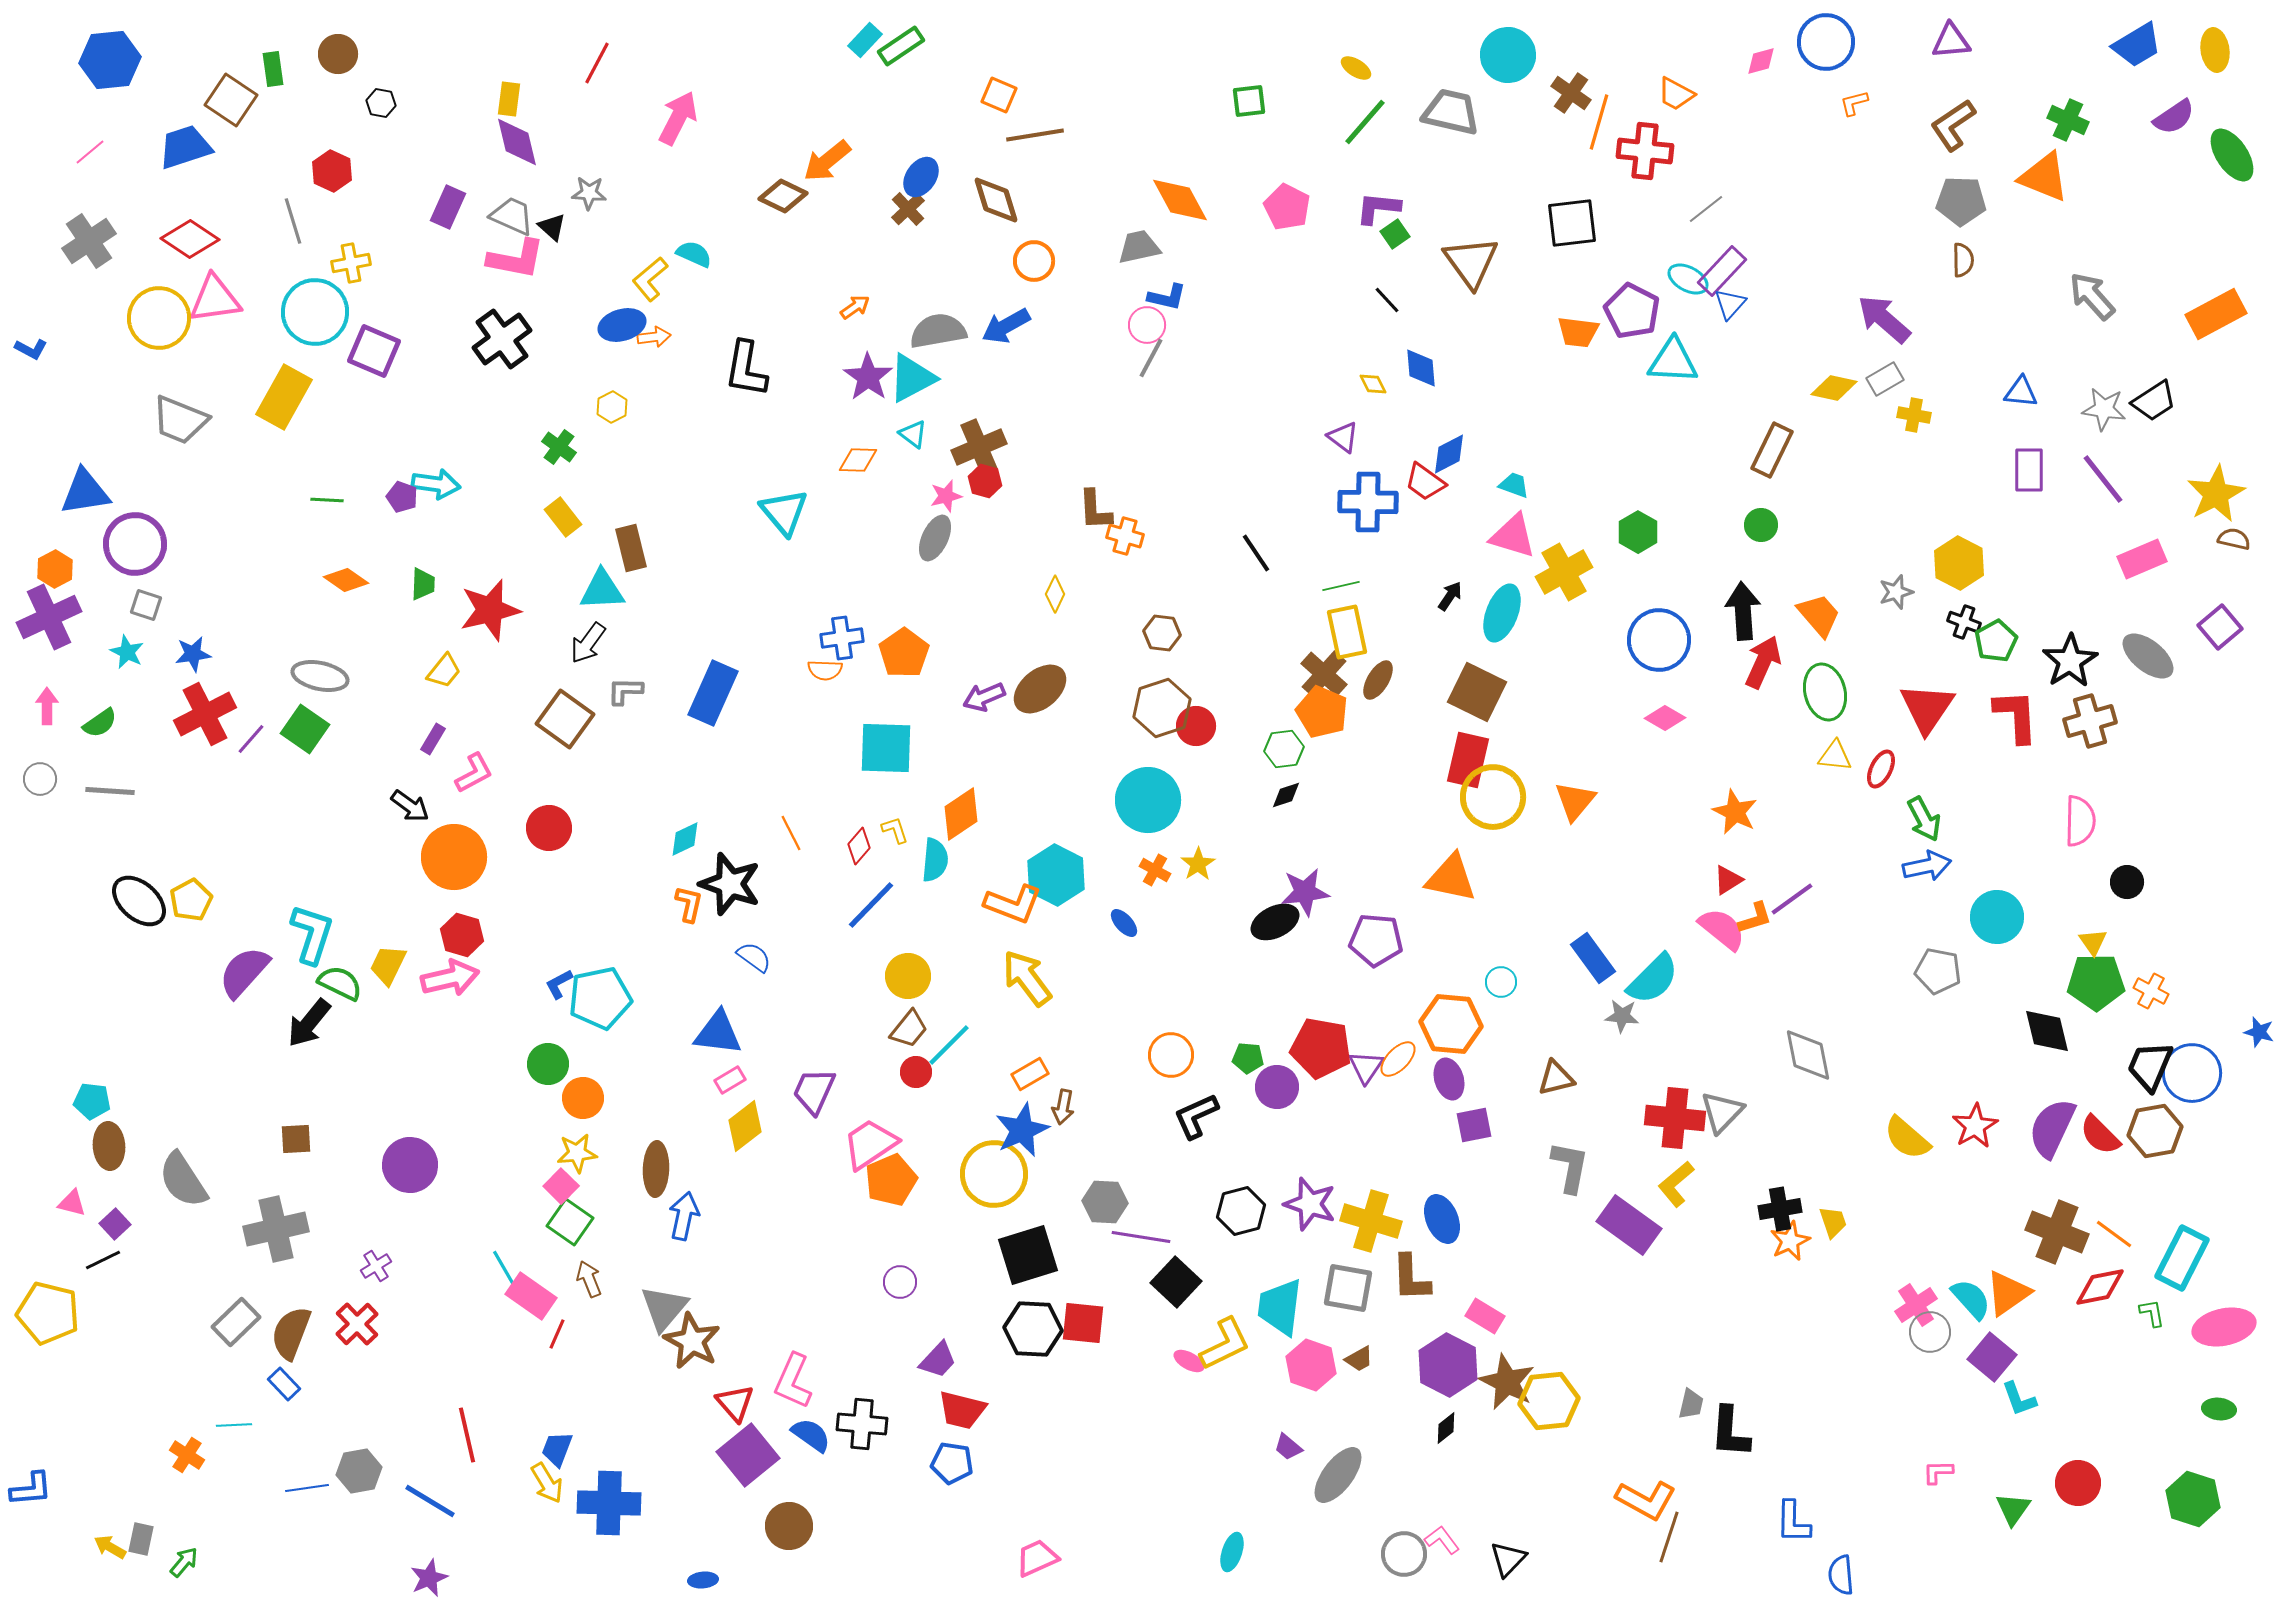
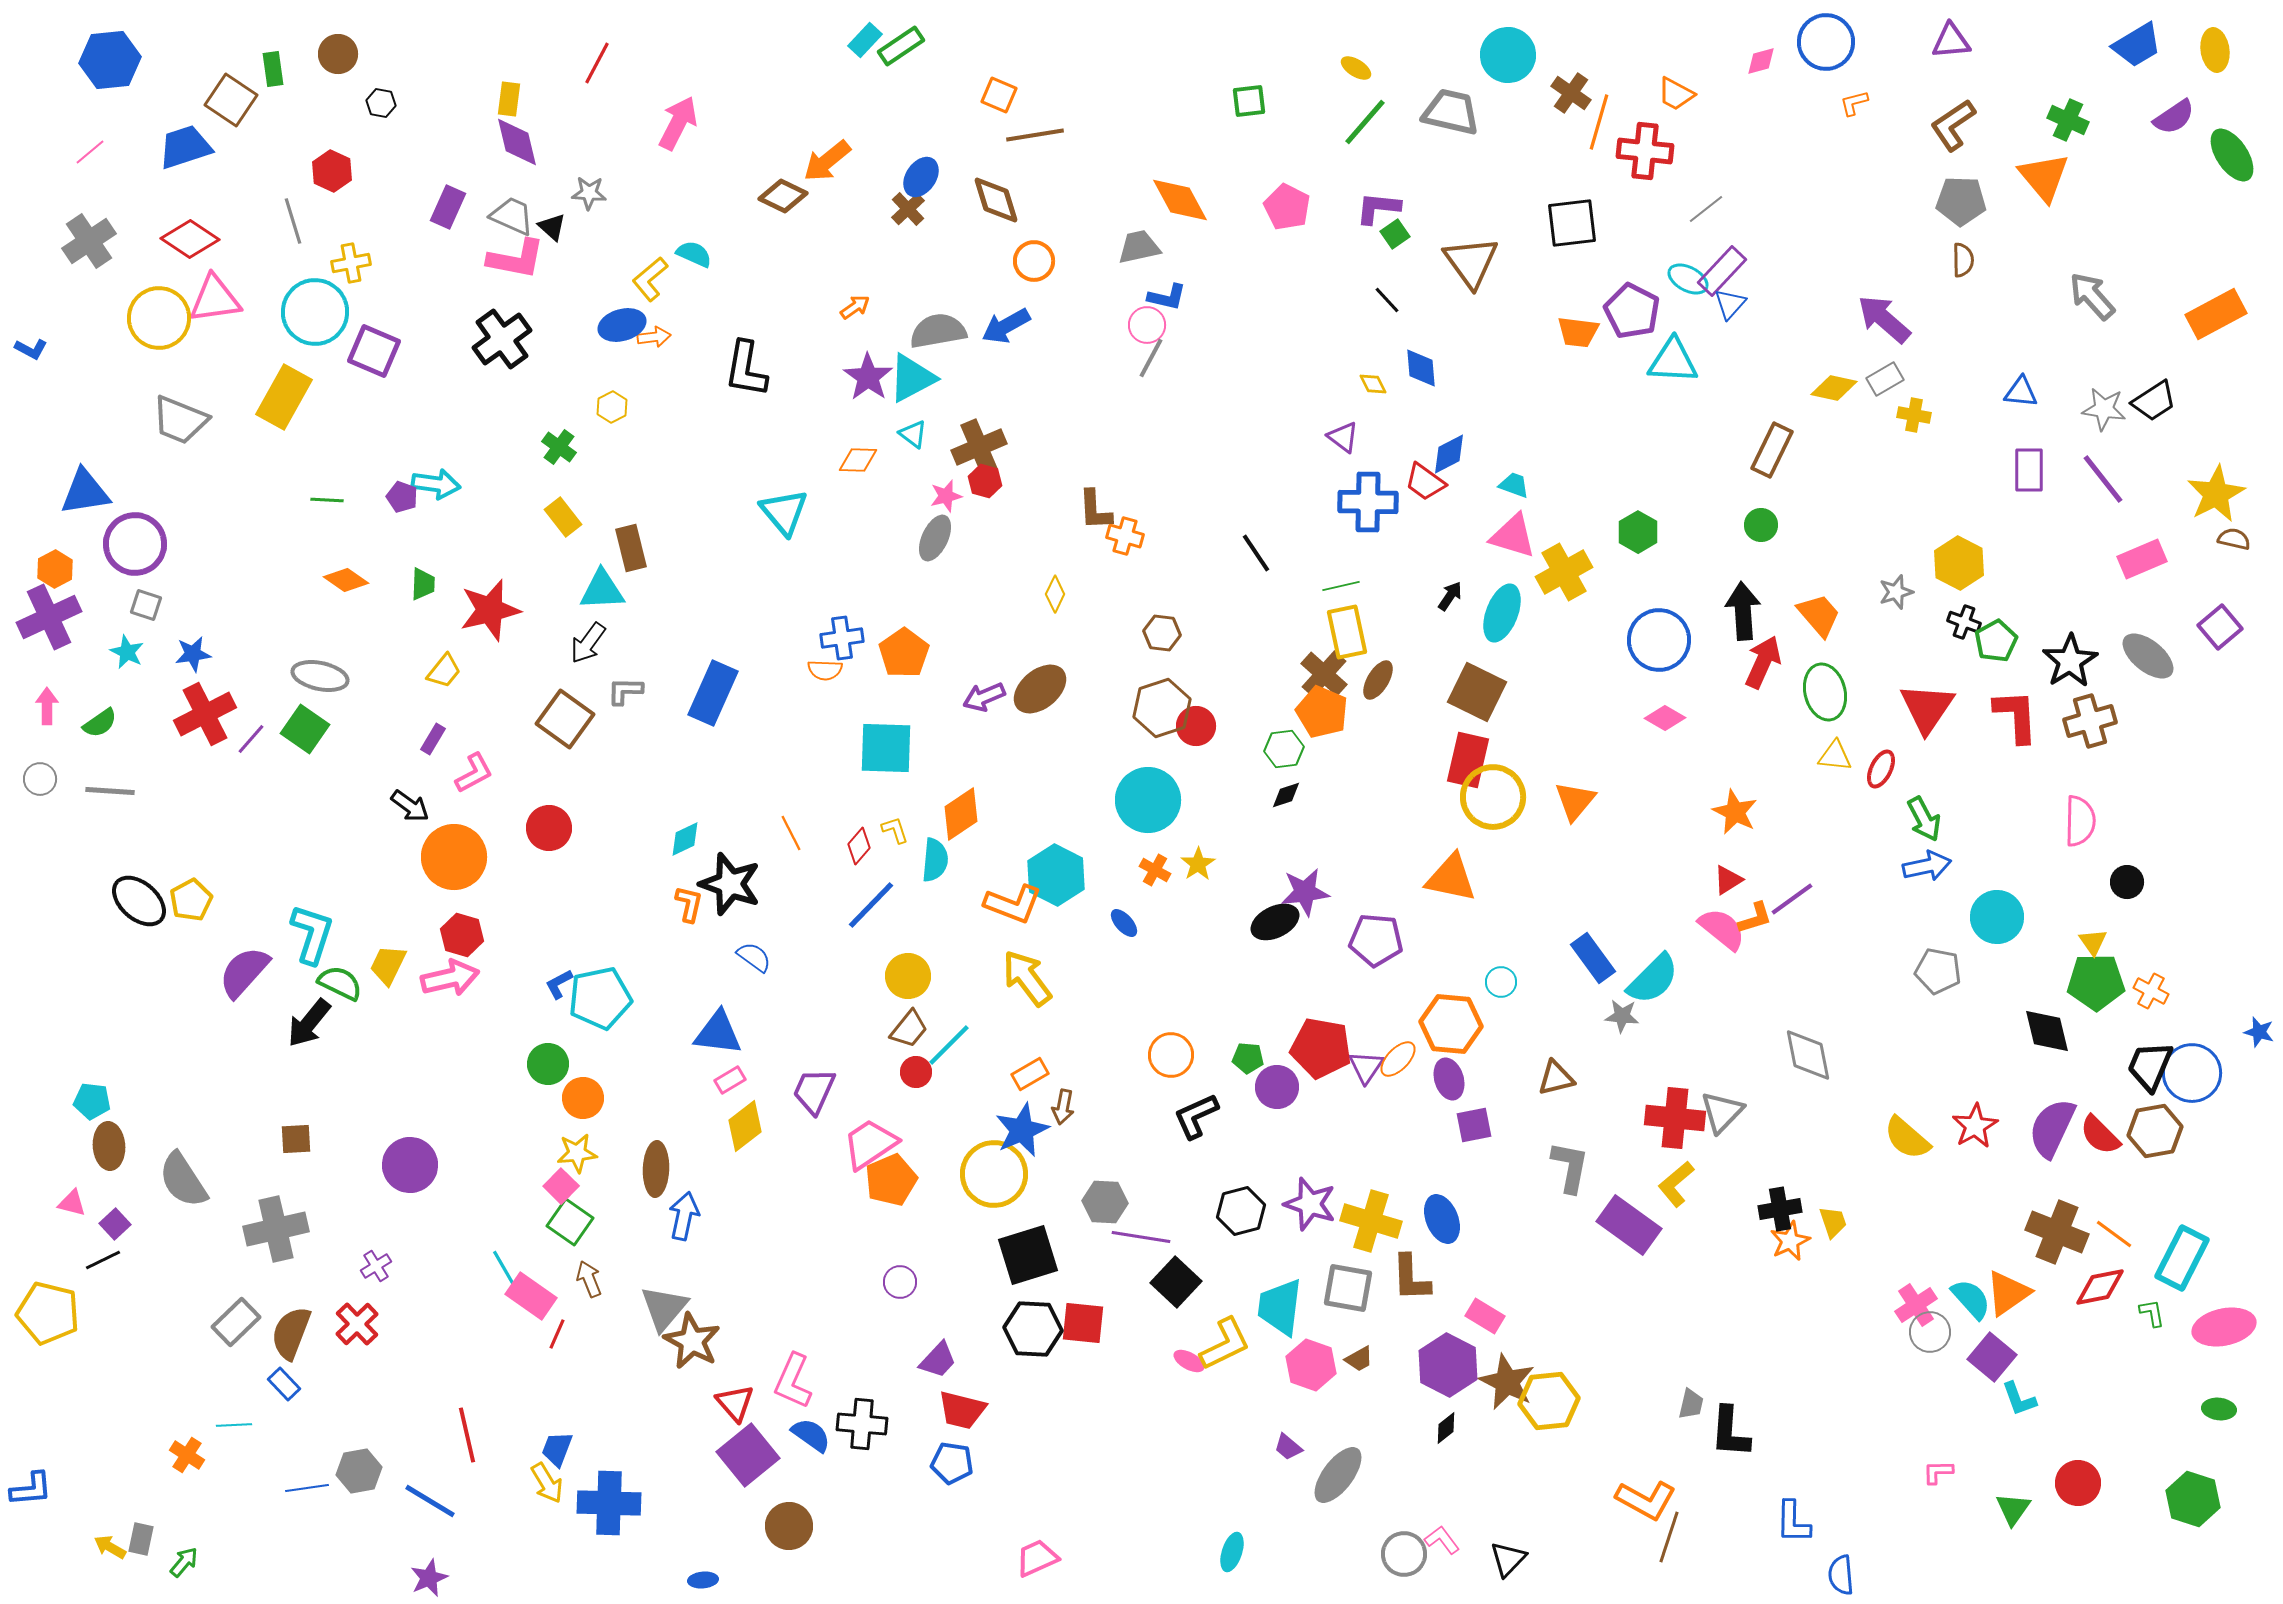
pink arrow at (678, 118): moved 5 px down
orange triangle at (2044, 177): rotated 28 degrees clockwise
